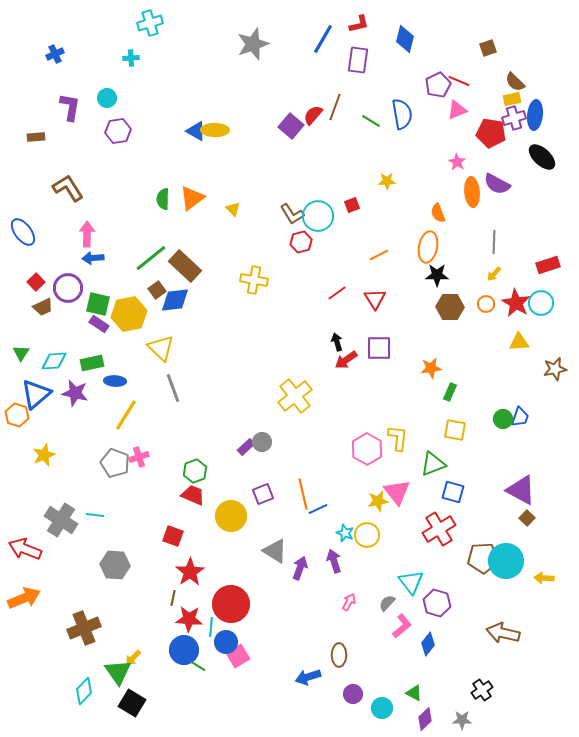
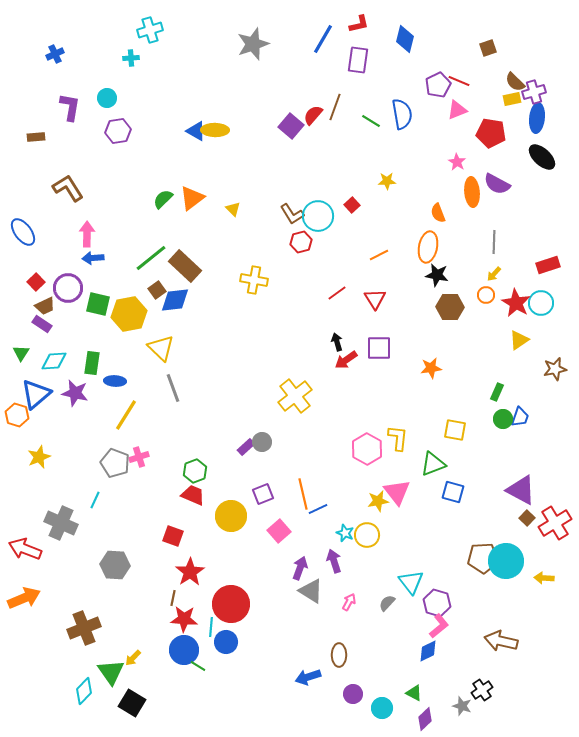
cyan cross at (150, 23): moved 7 px down
blue ellipse at (535, 115): moved 2 px right, 3 px down
purple cross at (514, 118): moved 20 px right, 26 px up
green semicircle at (163, 199): rotated 45 degrees clockwise
red square at (352, 205): rotated 21 degrees counterclockwise
black star at (437, 275): rotated 10 degrees clockwise
orange circle at (486, 304): moved 9 px up
brown trapezoid at (43, 307): moved 2 px right, 1 px up
purple rectangle at (99, 324): moved 57 px left
yellow triangle at (519, 342): moved 2 px up; rotated 30 degrees counterclockwise
green rectangle at (92, 363): rotated 70 degrees counterclockwise
green rectangle at (450, 392): moved 47 px right
yellow star at (44, 455): moved 5 px left, 2 px down
cyan line at (95, 515): moved 15 px up; rotated 72 degrees counterclockwise
gray cross at (61, 520): moved 3 px down; rotated 8 degrees counterclockwise
red cross at (439, 529): moved 116 px right, 6 px up
gray triangle at (275, 551): moved 36 px right, 40 px down
red star at (189, 619): moved 5 px left
pink L-shape at (402, 626): moved 37 px right
brown arrow at (503, 633): moved 2 px left, 8 px down
blue diamond at (428, 644): moved 7 px down; rotated 25 degrees clockwise
pink square at (238, 656): moved 41 px right, 125 px up; rotated 10 degrees counterclockwise
green triangle at (118, 672): moved 7 px left
gray star at (462, 720): moved 14 px up; rotated 18 degrees clockwise
